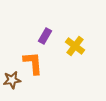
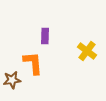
purple rectangle: rotated 28 degrees counterclockwise
yellow cross: moved 12 px right, 5 px down
